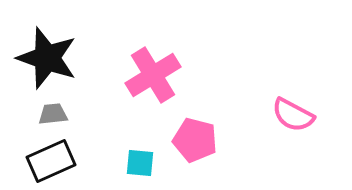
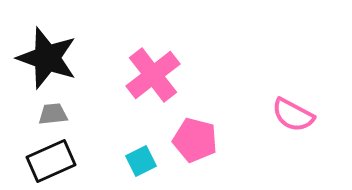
pink cross: rotated 6 degrees counterclockwise
cyan square: moved 1 px right, 2 px up; rotated 32 degrees counterclockwise
